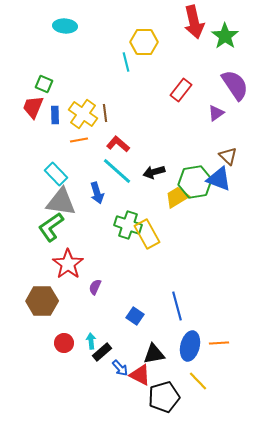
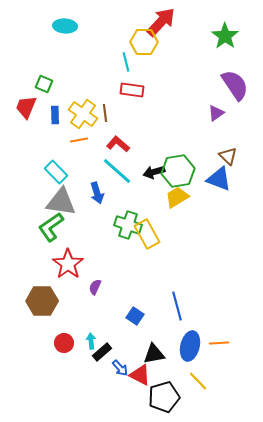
red arrow at (194, 22): moved 33 px left; rotated 124 degrees counterclockwise
red rectangle at (181, 90): moved 49 px left; rotated 60 degrees clockwise
red trapezoid at (33, 107): moved 7 px left
cyan rectangle at (56, 174): moved 2 px up
green hexagon at (195, 182): moved 17 px left, 11 px up
